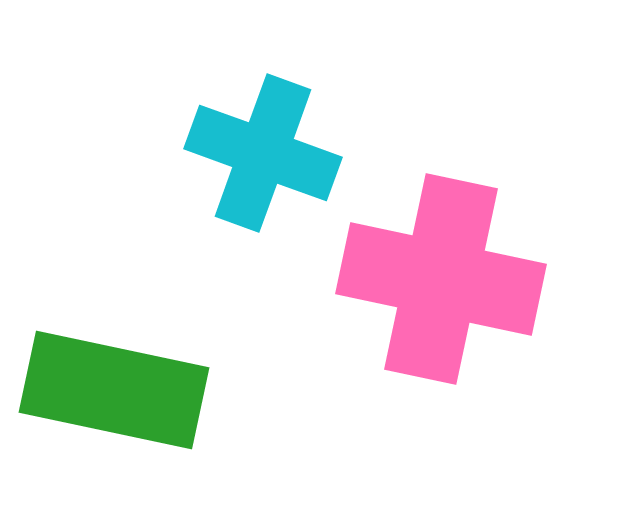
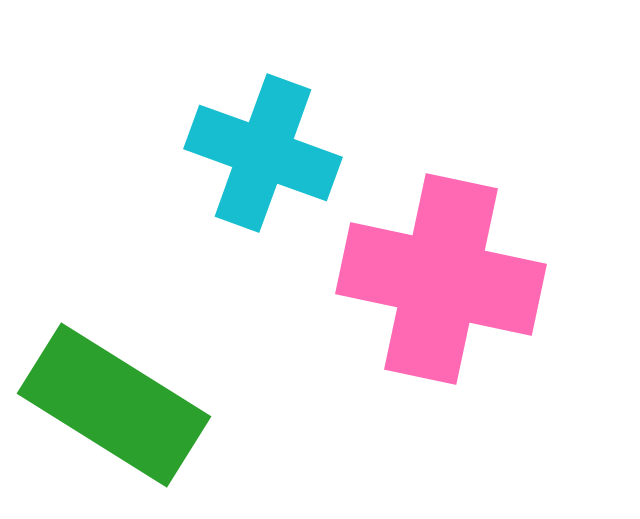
green rectangle: moved 15 px down; rotated 20 degrees clockwise
